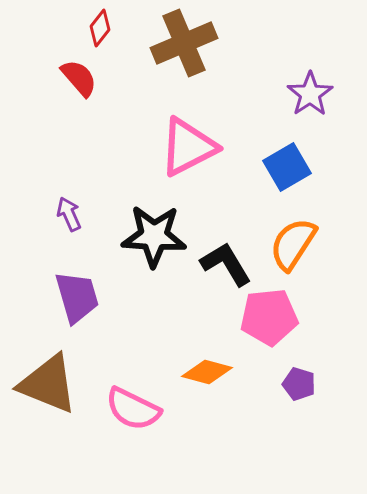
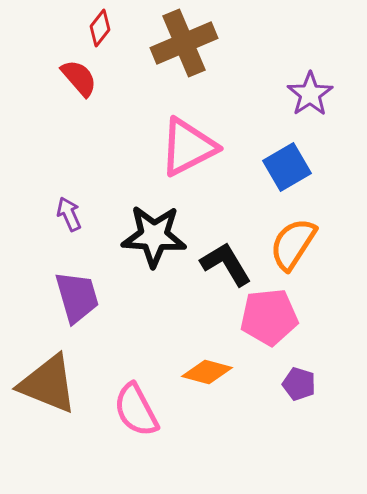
pink semicircle: moved 3 px right, 1 px down; rotated 36 degrees clockwise
